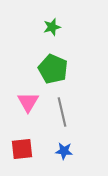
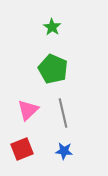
green star: rotated 24 degrees counterclockwise
pink triangle: moved 8 px down; rotated 15 degrees clockwise
gray line: moved 1 px right, 1 px down
red square: rotated 15 degrees counterclockwise
